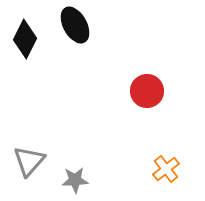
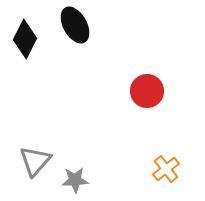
gray triangle: moved 6 px right
